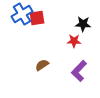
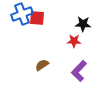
blue cross: rotated 10 degrees clockwise
red square: rotated 14 degrees clockwise
